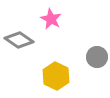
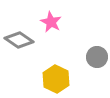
pink star: moved 3 px down
yellow hexagon: moved 3 px down
